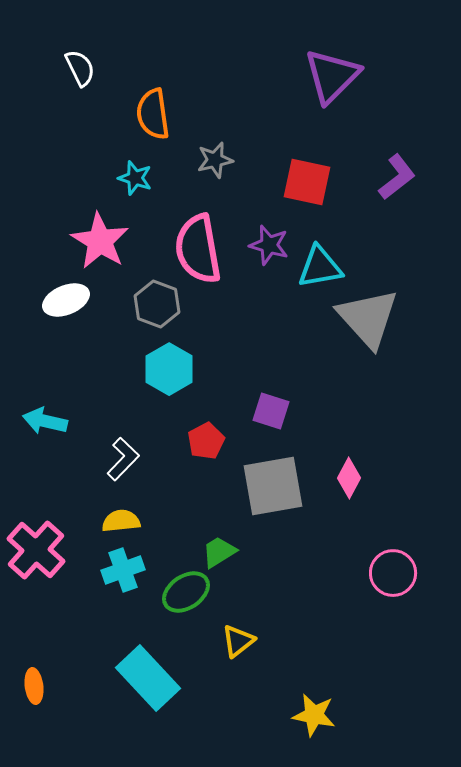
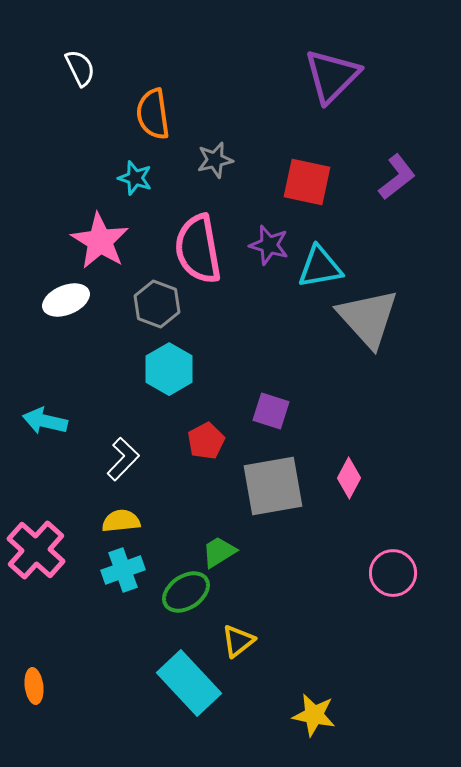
cyan rectangle: moved 41 px right, 5 px down
